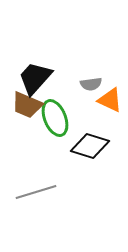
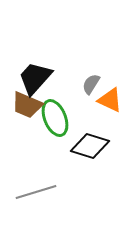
gray semicircle: rotated 130 degrees clockwise
